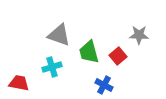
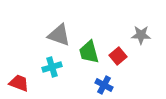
gray star: moved 2 px right
red trapezoid: rotated 10 degrees clockwise
